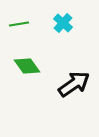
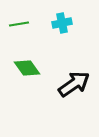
cyan cross: moved 1 px left; rotated 36 degrees clockwise
green diamond: moved 2 px down
